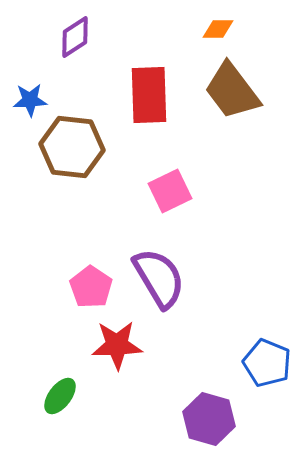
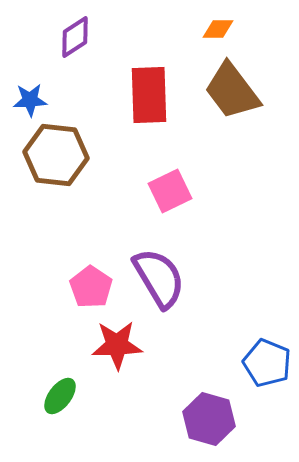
brown hexagon: moved 16 px left, 8 px down
